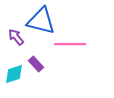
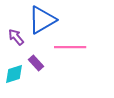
blue triangle: moved 1 px right, 1 px up; rotated 44 degrees counterclockwise
pink line: moved 3 px down
purple rectangle: moved 1 px up
